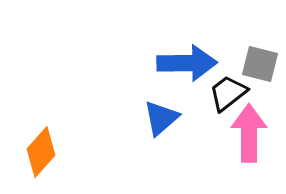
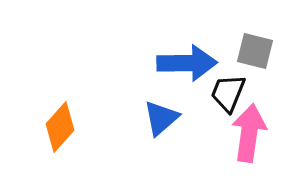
gray square: moved 5 px left, 13 px up
black trapezoid: rotated 30 degrees counterclockwise
pink arrow: rotated 8 degrees clockwise
orange diamond: moved 19 px right, 25 px up
